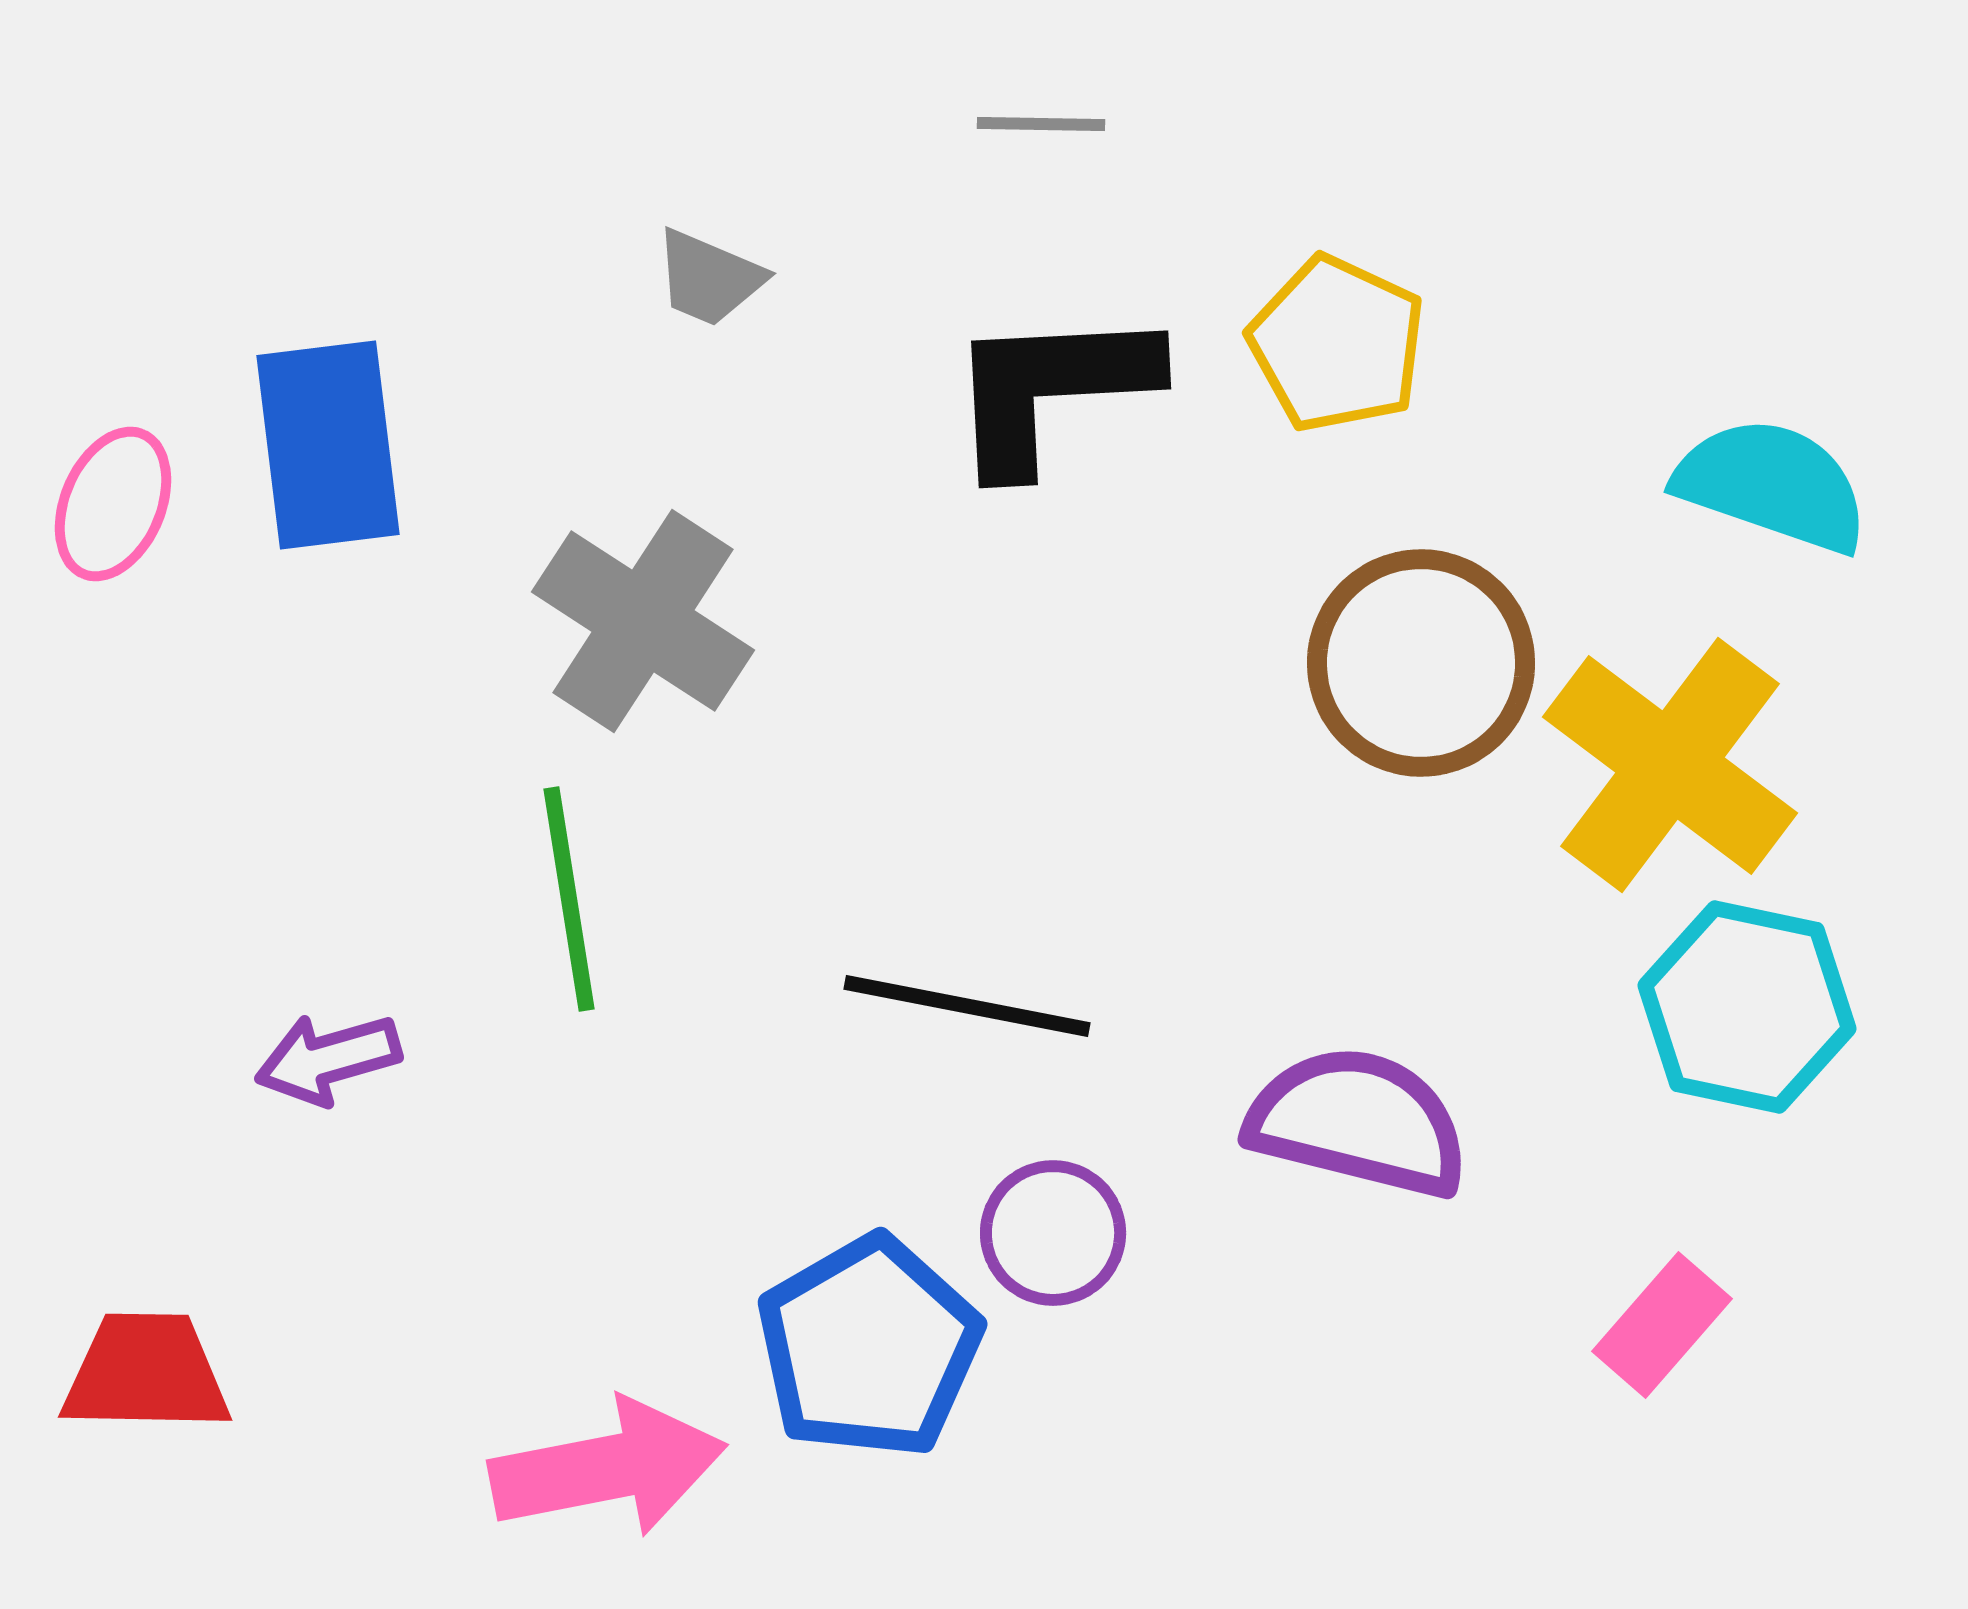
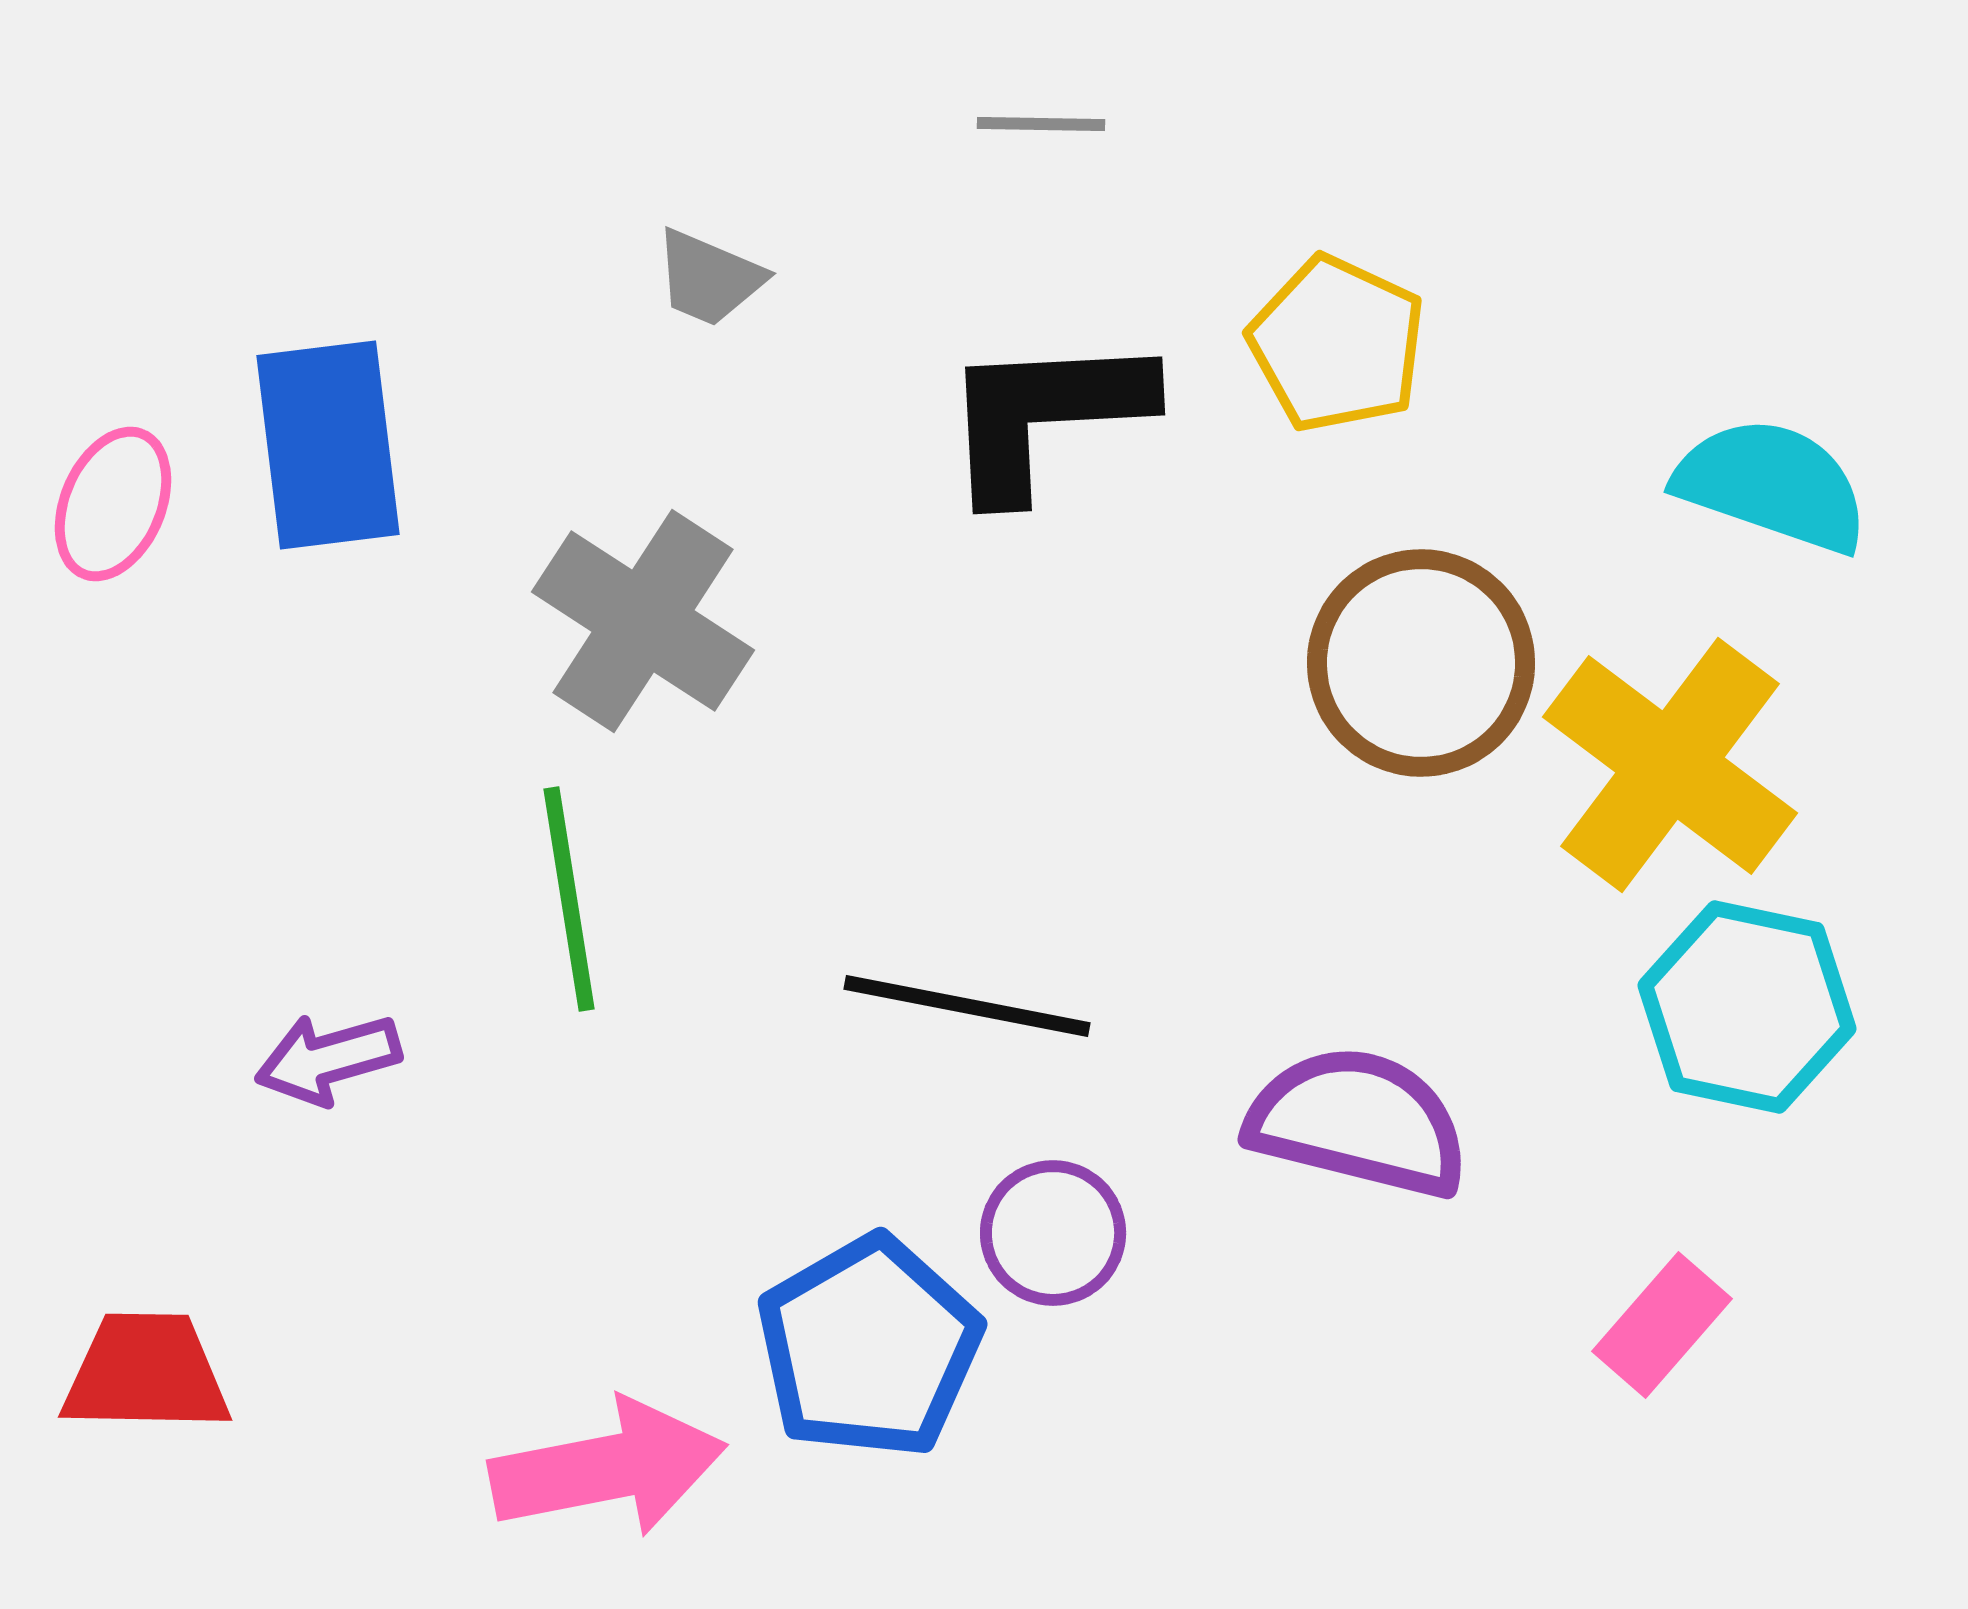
black L-shape: moved 6 px left, 26 px down
